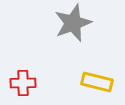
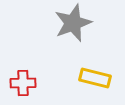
yellow rectangle: moved 2 px left, 4 px up
